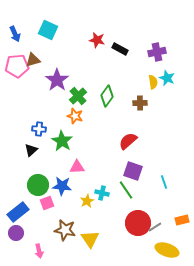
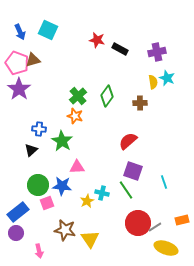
blue arrow: moved 5 px right, 2 px up
pink pentagon: moved 3 px up; rotated 25 degrees clockwise
purple star: moved 38 px left, 9 px down
yellow ellipse: moved 1 px left, 2 px up
